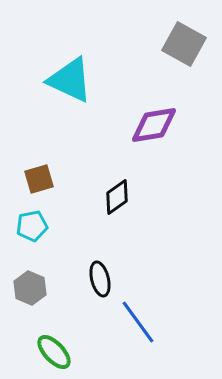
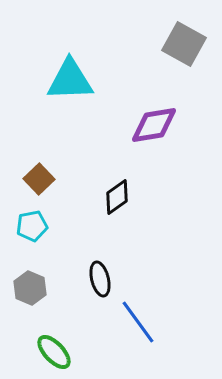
cyan triangle: rotated 27 degrees counterclockwise
brown square: rotated 28 degrees counterclockwise
